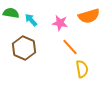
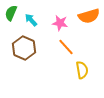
green semicircle: rotated 77 degrees counterclockwise
orange line: moved 4 px left
yellow semicircle: moved 1 px down
